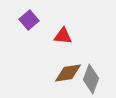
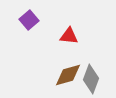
red triangle: moved 6 px right
brown diamond: moved 2 px down; rotated 8 degrees counterclockwise
